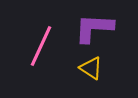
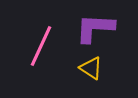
purple L-shape: moved 1 px right
